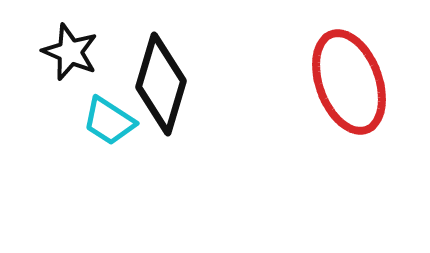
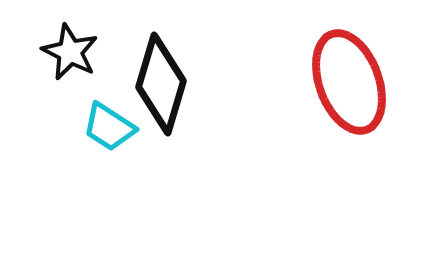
black star: rotated 4 degrees clockwise
cyan trapezoid: moved 6 px down
